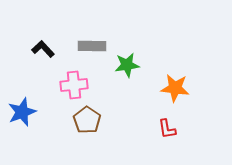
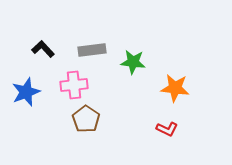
gray rectangle: moved 4 px down; rotated 8 degrees counterclockwise
green star: moved 6 px right, 3 px up; rotated 15 degrees clockwise
blue star: moved 4 px right, 20 px up
brown pentagon: moved 1 px left, 1 px up
red L-shape: rotated 55 degrees counterclockwise
